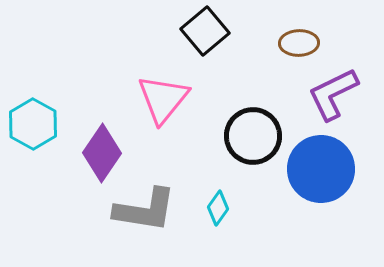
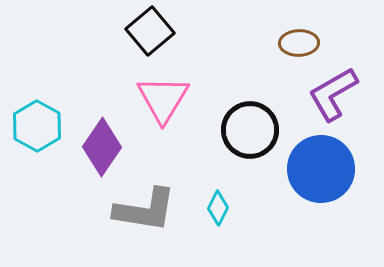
black square: moved 55 px left
purple L-shape: rotated 4 degrees counterclockwise
pink triangle: rotated 8 degrees counterclockwise
cyan hexagon: moved 4 px right, 2 px down
black circle: moved 3 px left, 6 px up
purple diamond: moved 6 px up
cyan diamond: rotated 8 degrees counterclockwise
